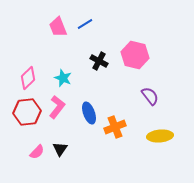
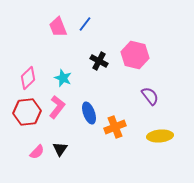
blue line: rotated 21 degrees counterclockwise
